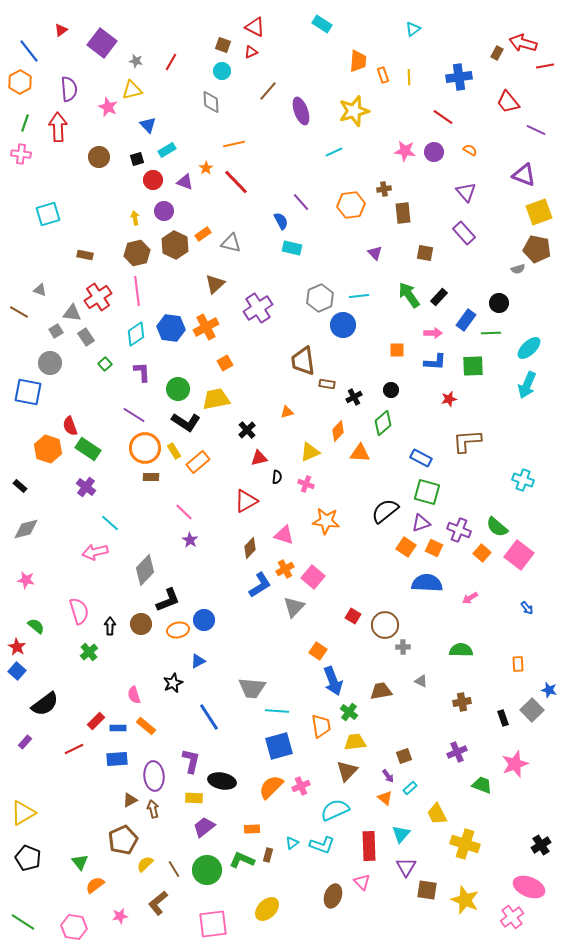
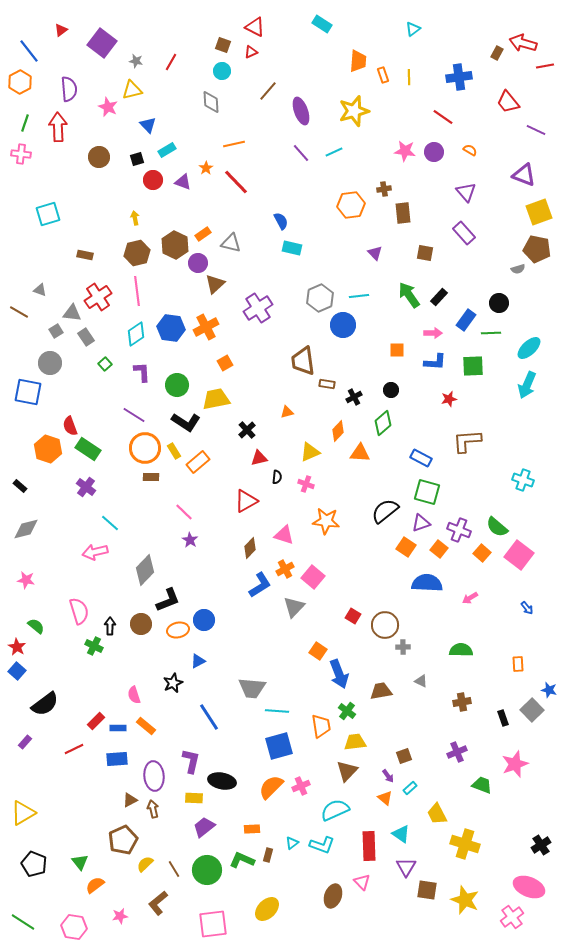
purple triangle at (185, 182): moved 2 px left
purple line at (301, 202): moved 49 px up
purple circle at (164, 211): moved 34 px right, 52 px down
green circle at (178, 389): moved 1 px left, 4 px up
orange square at (434, 548): moved 5 px right, 1 px down; rotated 12 degrees clockwise
green cross at (89, 652): moved 5 px right, 6 px up; rotated 24 degrees counterclockwise
blue arrow at (333, 681): moved 6 px right, 7 px up
green cross at (349, 712): moved 2 px left, 1 px up
cyan triangle at (401, 834): rotated 36 degrees counterclockwise
black pentagon at (28, 858): moved 6 px right, 6 px down
